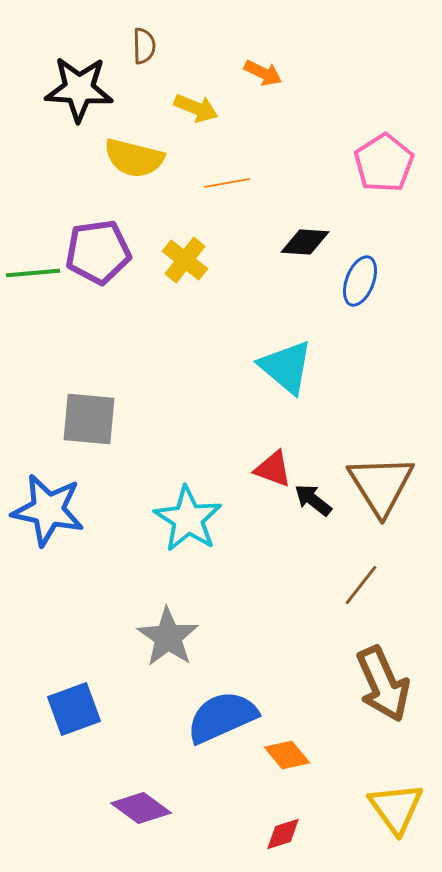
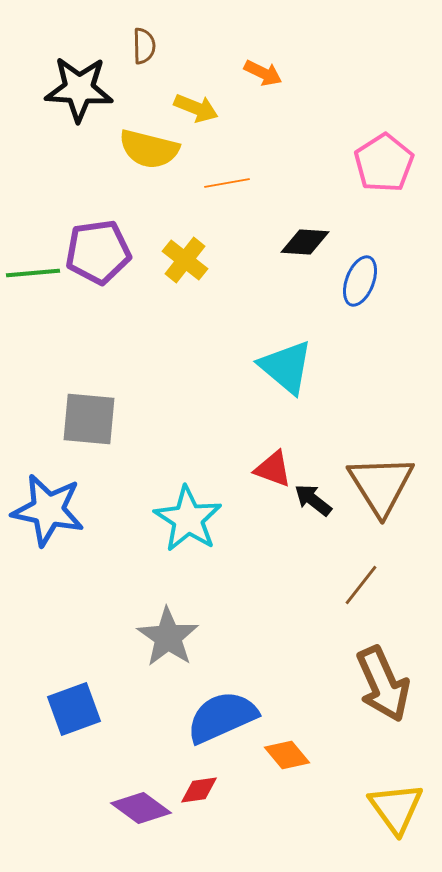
yellow semicircle: moved 15 px right, 9 px up
red diamond: moved 84 px left, 44 px up; rotated 9 degrees clockwise
